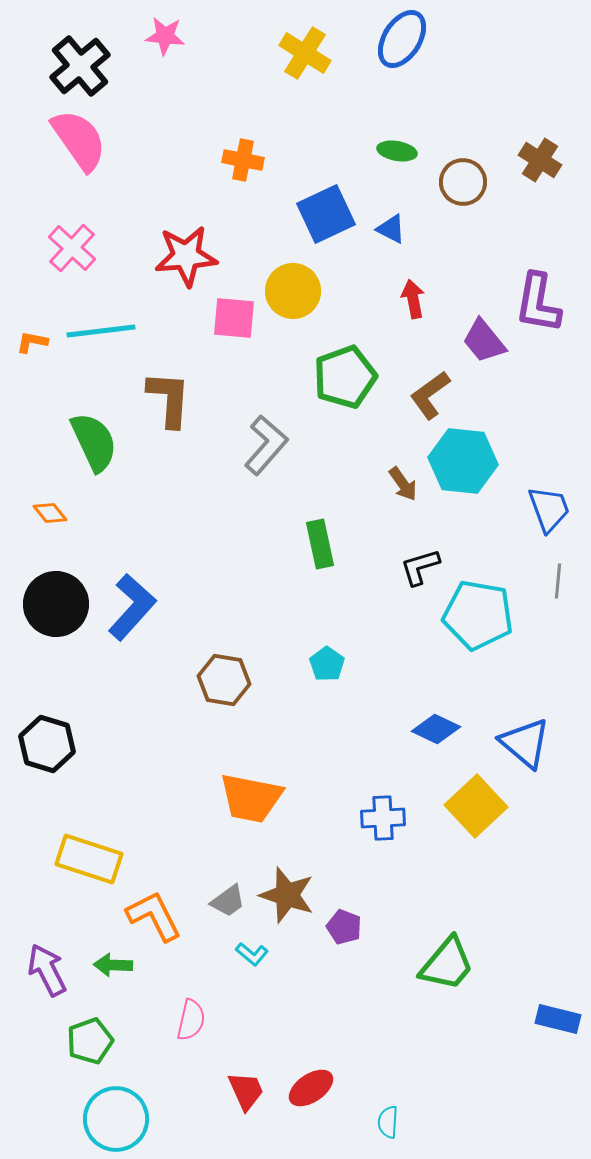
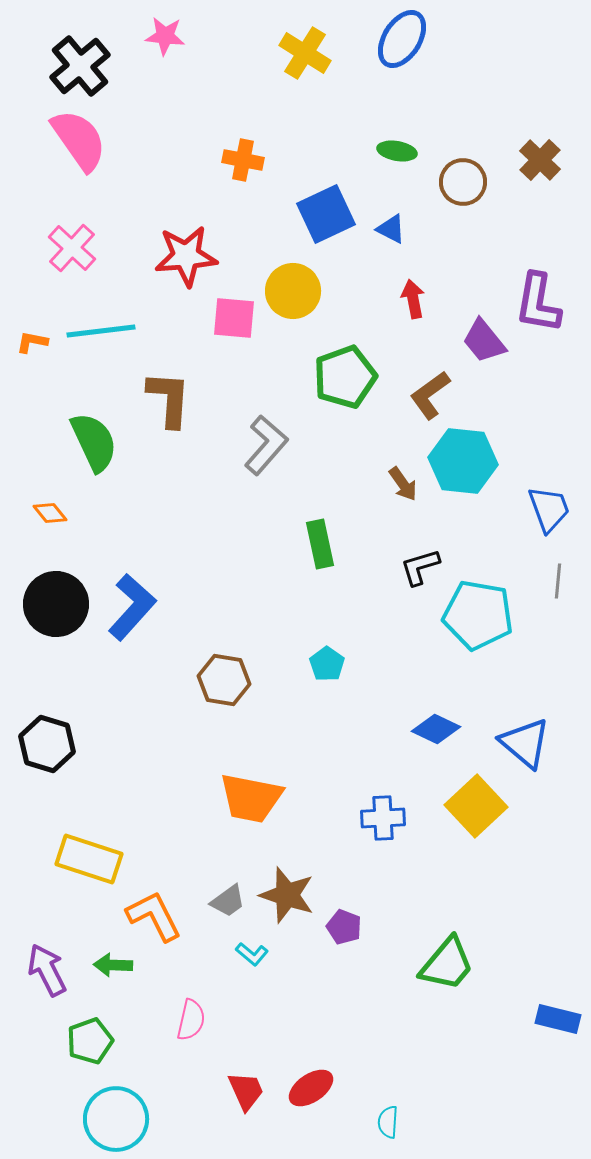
brown cross at (540, 160): rotated 12 degrees clockwise
